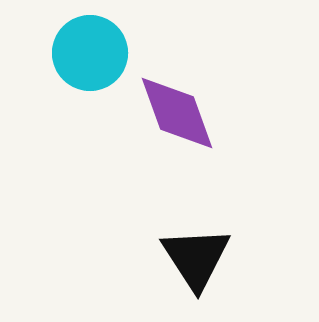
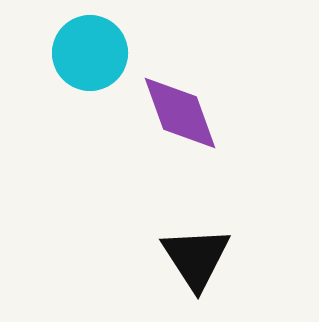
purple diamond: moved 3 px right
